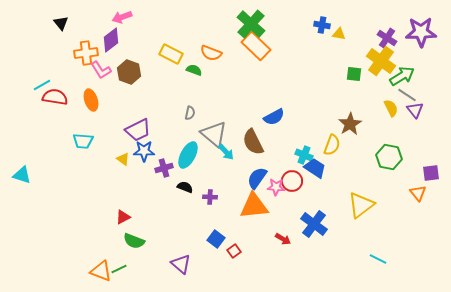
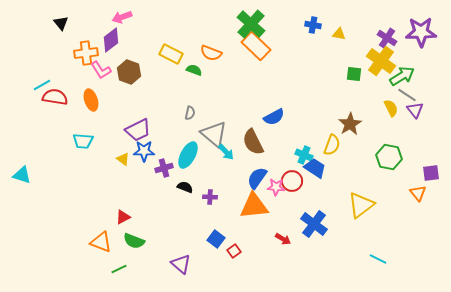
blue cross at (322, 25): moved 9 px left
orange triangle at (101, 271): moved 29 px up
